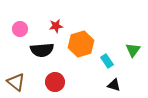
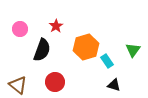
red star: rotated 24 degrees counterclockwise
orange hexagon: moved 5 px right, 3 px down
black semicircle: rotated 65 degrees counterclockwise
brown triangle: moved 2 px right, 3 px down
